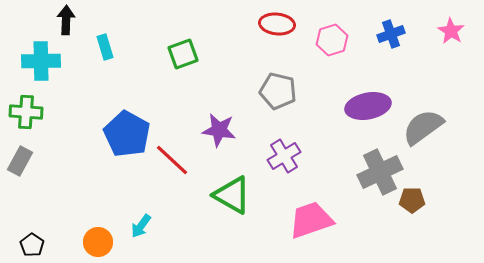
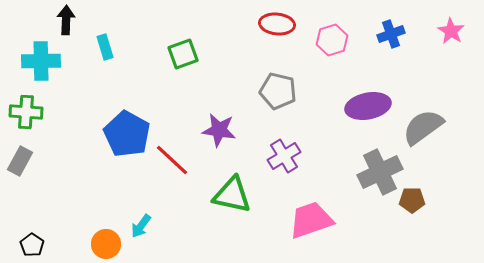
green triangle: rotated 18 degrees counterclockwise
orange circle: moved 8 px right, 2 px down
